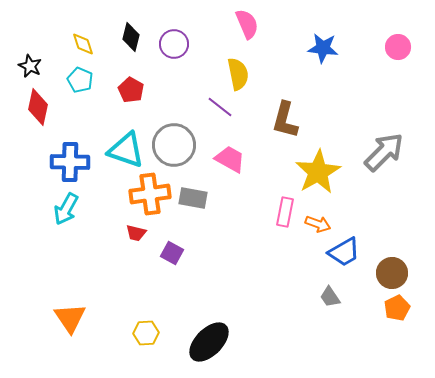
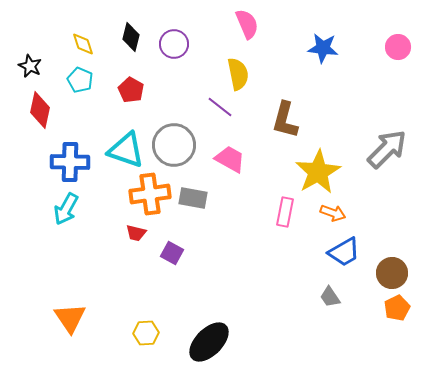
red diamond: moved 2 px right, 3 px down
gray arrow: moved 3 px right, 3 px up
orange arrow: moved 15 px right, 11 px up
